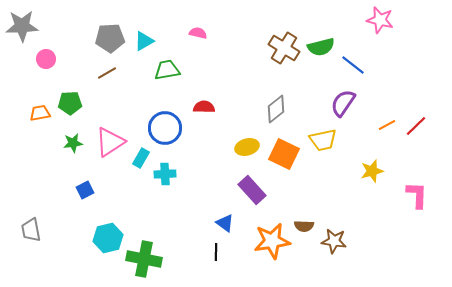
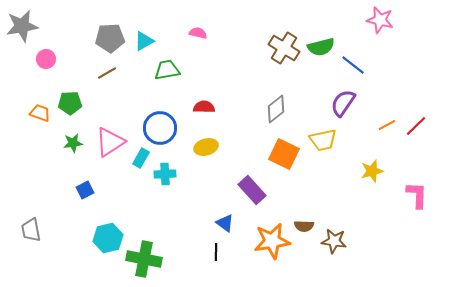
gray star: rotated 8 degrees counterclockwise
orange trapezoid: rotated 30 degrees clockwise
blue circle: moved 5 px left
yellow ellipse: moved 41 px left
